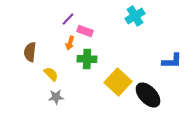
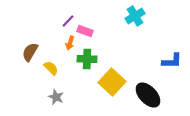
purple line: moved 2 px down
brown semicircle: rotated 24 degrees clockwise
yellow semicircle: moved 6 px up
yellow square: moved 6 px left
gray star: rotated 28 degrees clockwise
